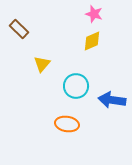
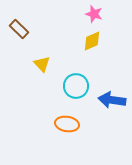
yellow triangle: rotated 24 degrees counterclockwise
